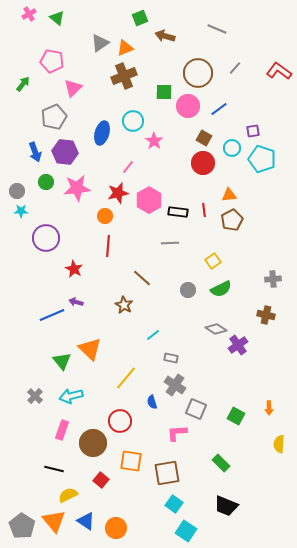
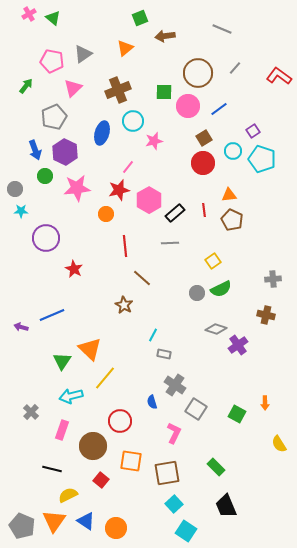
green triangle at (57, 18): moved 4 px left
gray line at (217, 29): moved 5 px right
brown arrow at (165, 36): rotated 24 degrees counterclockwise
gray triangle at (100, 43): moved 17 px left, 11 px down
orange triangle at (125, 48): rotated 18 degrees counterclockwise
red L-shape at (279, 71): moved 5 px down
brown cross at (124, 76): moved 6 px left, 14 px down
green arrow at (23, 84): moved 3 px right, 2 px down
purple square at (253, 131): rotated 24 degrees counterclockwise
brown square at (204, 138): rotated 28 degrees clockwise
pink star at (154, 141): rotated 24 degrees clockwise
cyan circle at (232, 148): moved 1 px right, 3 px down
blue arrow at (35, 152): moved 2 px up
purple hexagon at (65, 152): rotated 20 degrees clockwise
green circle at (46, 182): moved 1 px left, 6 px up
gray circle at (17, 191): moved 2 px left, 2 px up
red star at (118, 193): moved 1 px right, 3 px up
black rectangle at (178, 212): moved 3 px left, 1 px down; rotated 48 degrees counterclockwise
orange circle at (105, 216): moved 1 px right, 2 px up
brown pentagon at (232, 220): rotated 20 degrees counterclockwise
red line at (108, 246): moved 17 px right; rotated 10 degrees counterclockwise
gray circle at (188, 290): moved 9 px right, 3 px down
purple arrow at (76, 302): moved 55 px left, 25 px down
gray diamond at (216, 329): rotated 15 degrees counterclockwise
cyan line at (153, 335): rotated 24 degrees counterclockwise
gray rectangle at (171, 358): moved 7 px left, 4 px up
green triangle at (62, 361): rotated 12 degrees clockwise
yellow line at (126, 378): moved 21 px left
gray cross at (35, 396): moved 4 px left, 16 px down
orange arrow at (269, 408): moved 4 px left, 5 px up
gray square at (196, 409): rotated 10 degrees clockwise
green square at (236, 416): moved 1 px right, 2 px up
pink L-shape at (177, 433): moved 3 px left; rotated 120 degrees clockwise
brown circle at (93, 443): moved 3 px down
yellow semicircle at (279, 444): rotated 36 degrees counterclockwise
green rectangle at (221, 463): moved 5 px left, 4 px down
black line at (54, 469): moved 2 px left
cyan square at (174, 504): rotated 12 degrees clockwise
black trapezoid at (226, 506): rotated 45 degrees clockwise
orange triangle at (54, 521): rotated 15 degrees clockwise
gray pentagon at (22, 526): rotated 10 degrees counterclockwise
